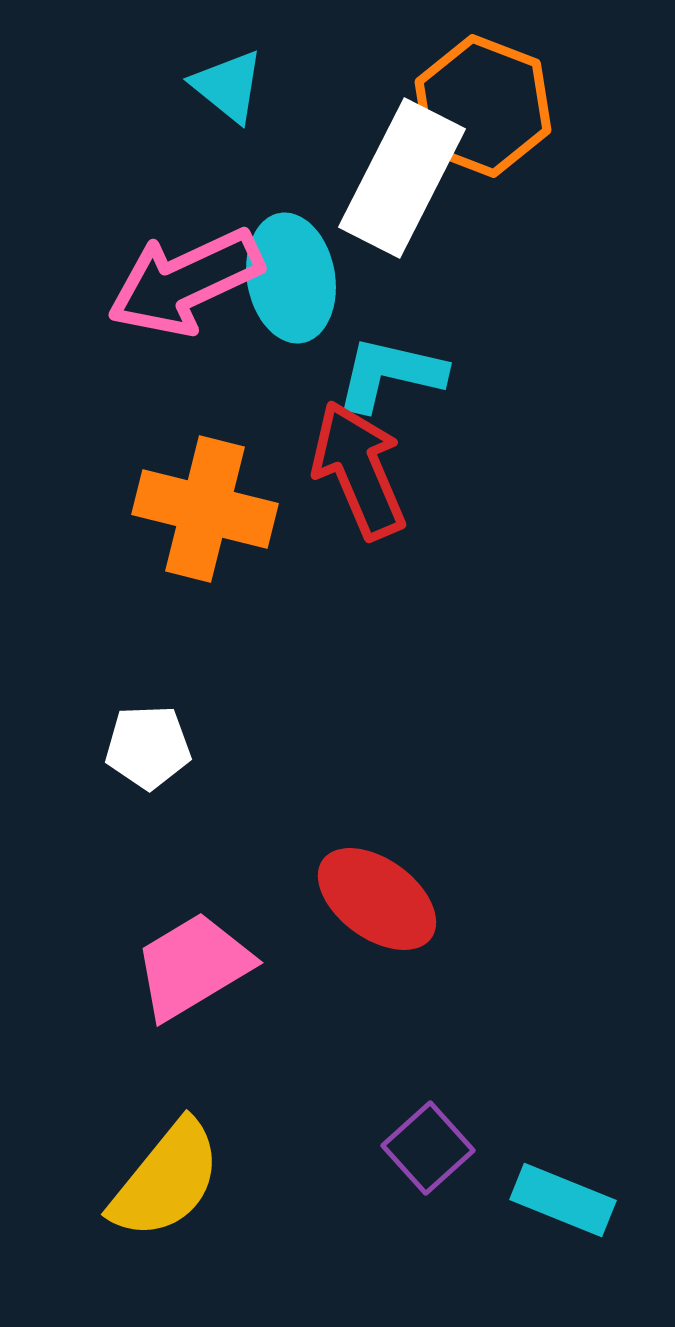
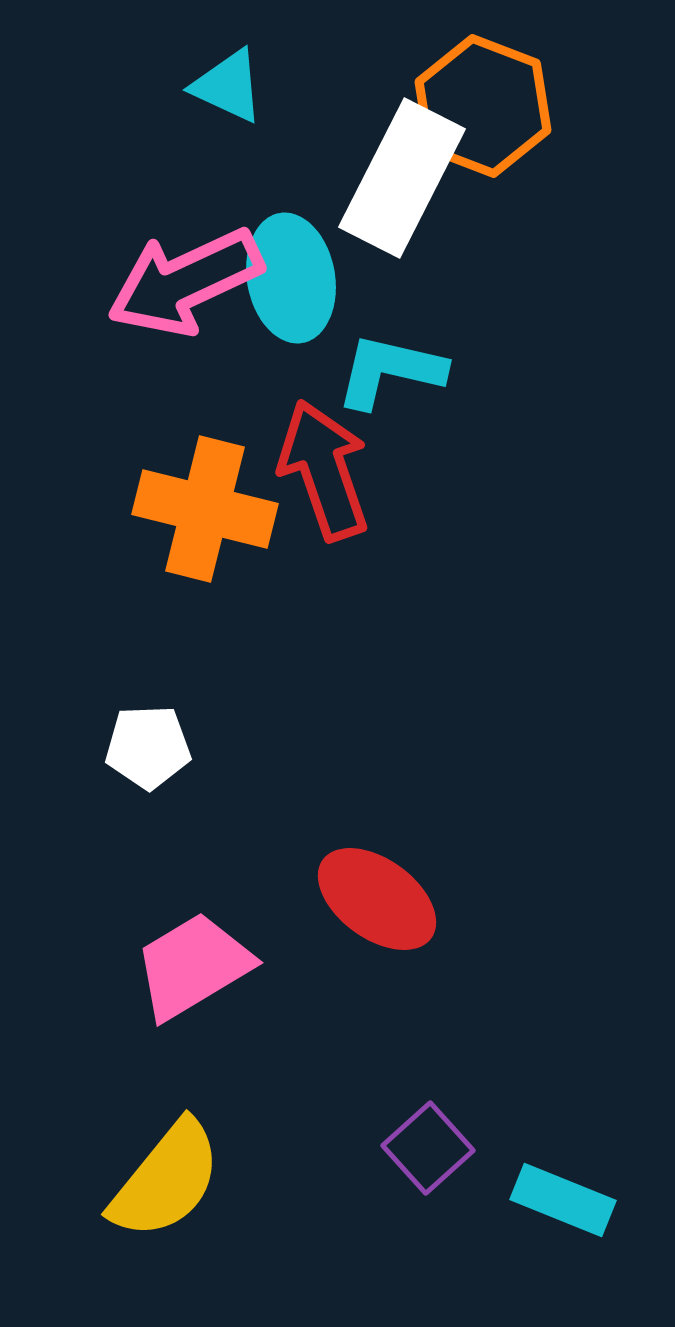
cyan triangle: rotated 14 degrees counterclockwise
cyan L-shape: moved 3 px up
red arrow: moved 35 px left; rotated 4 degrees clockwise
